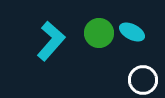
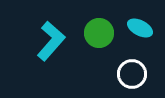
cyan ellipse: moved 8 px right, 4 px up
white circle: moved 11 px left, 6 px up
